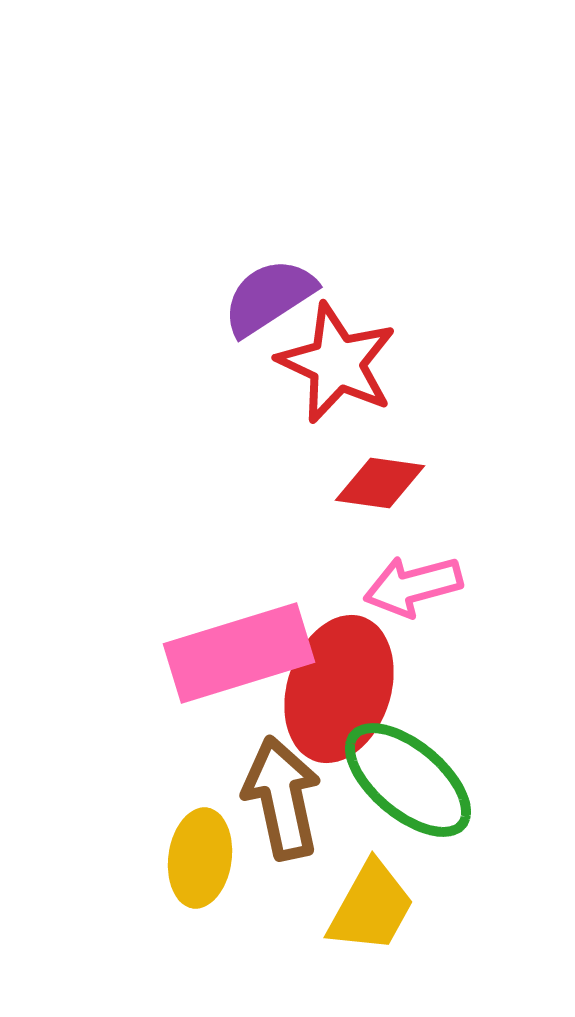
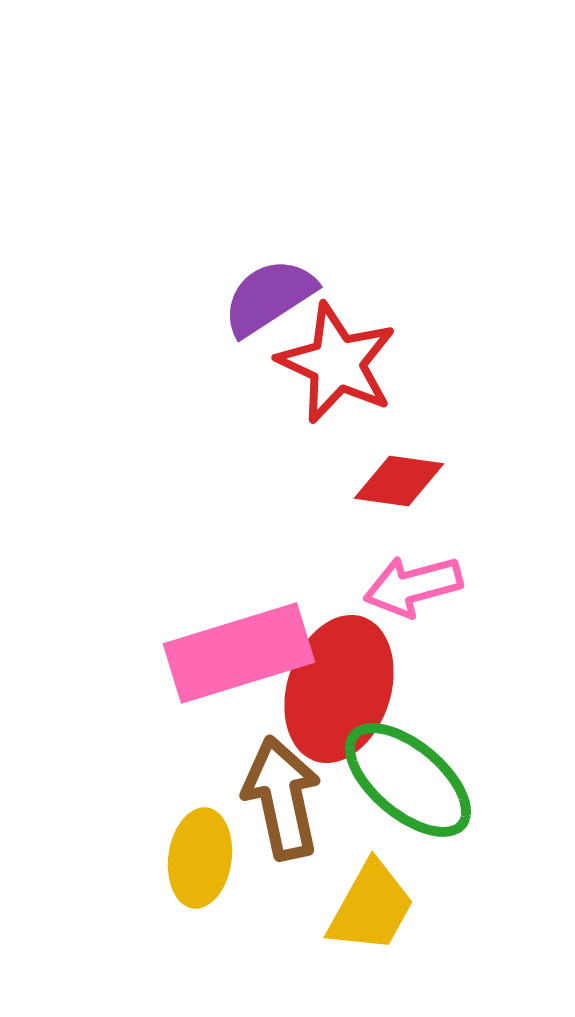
red diamond: moved 19 px right, 2 px up
